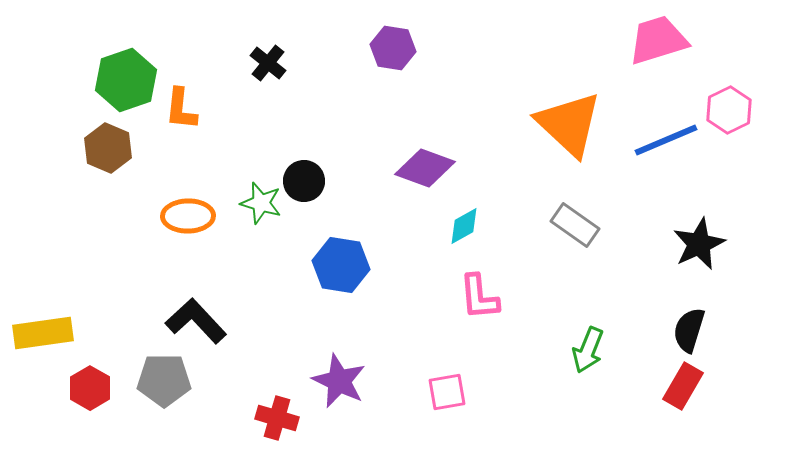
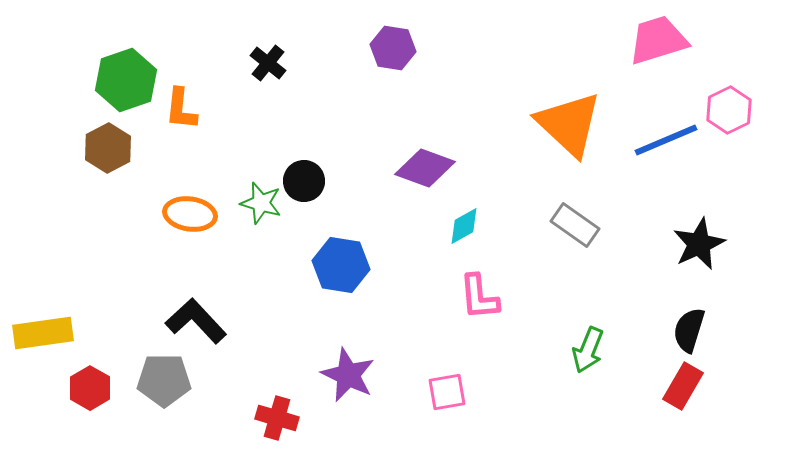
brown hexagon: rotated 9 degrees clockwise
orange ellipse: moved 2 px right, 2 px up; rotated 9 degrees clockwise
purple star: moved 9 px right, 6 px up
